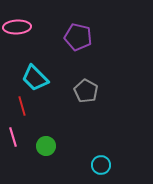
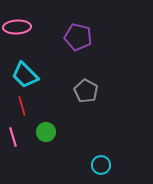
cyan trapezoid: moved 10 px left, 3 px up
green circle: moved 14 px up
